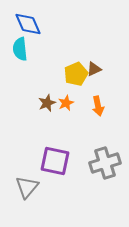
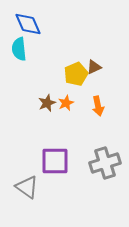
cyan semicircle: moved 1 px left
brown triangle: moved 2 px up
purple square: rotated 12 degrees counterclockwise
gray triangle: rotated 35 degrees counterclockwise
